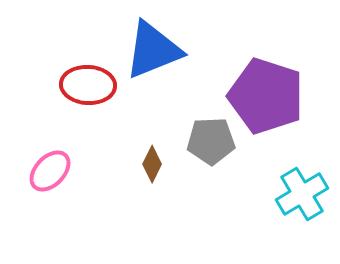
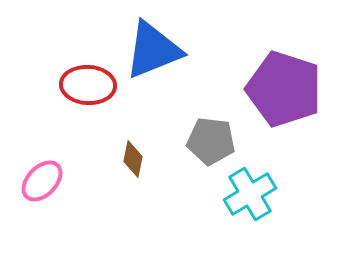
purple pentagon: moved 18 px right, 7 px up
gray pentagon: rotated 9 degrees clockwise
brown diamond: moved 19 px left, 5 px up; rotated 15 degrees counterclockwise
pink ellipse: moved 8 px left, 10 px down
cyan cross: moved 52 px left
